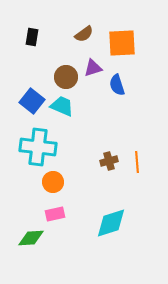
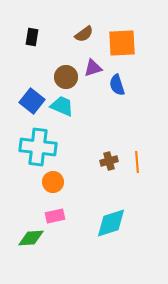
pink rectangle: moved 2 px down
